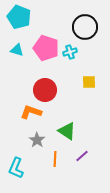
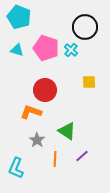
cyan cross: moved 1 px right, 2 px up; rotated 32 degrees counterclockwise
